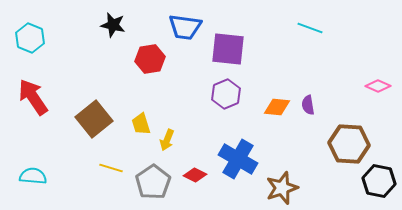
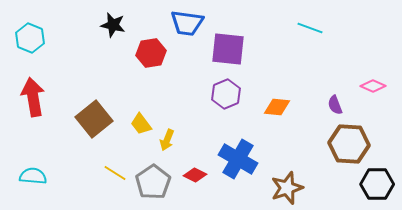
blue trapezoid: moved 2 px right, 4 px up
red hexagon: moved 1 px right, 6 px up
pink diamond: moved 5 px left
red arrow: rotated 24 degrees clockwise
purple semicircle: moved 27 px right; rotated 12 degrees counterclockwise
yellow trapezoid: rotated 20 degrees counterclockwise
yellow line: moved 4 px right, 5 px down; rotated 15 degrees clockwise
black hexagon: moved 2 px left, 3 px down; rotated 12 degrees counterclockwise
brown star: moved 5 px right
